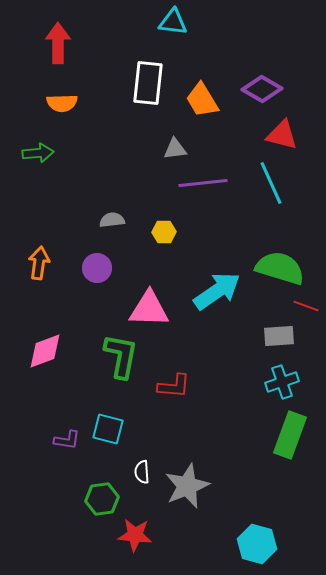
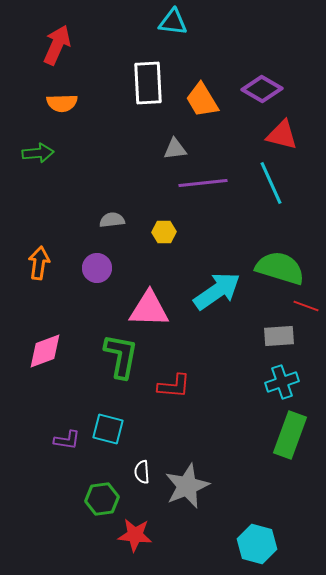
red arrow: moved 1 px left, 2 px down; rotated 24 degrees clockwise
white rectangle: rotated 9 degrees counterclockwise
